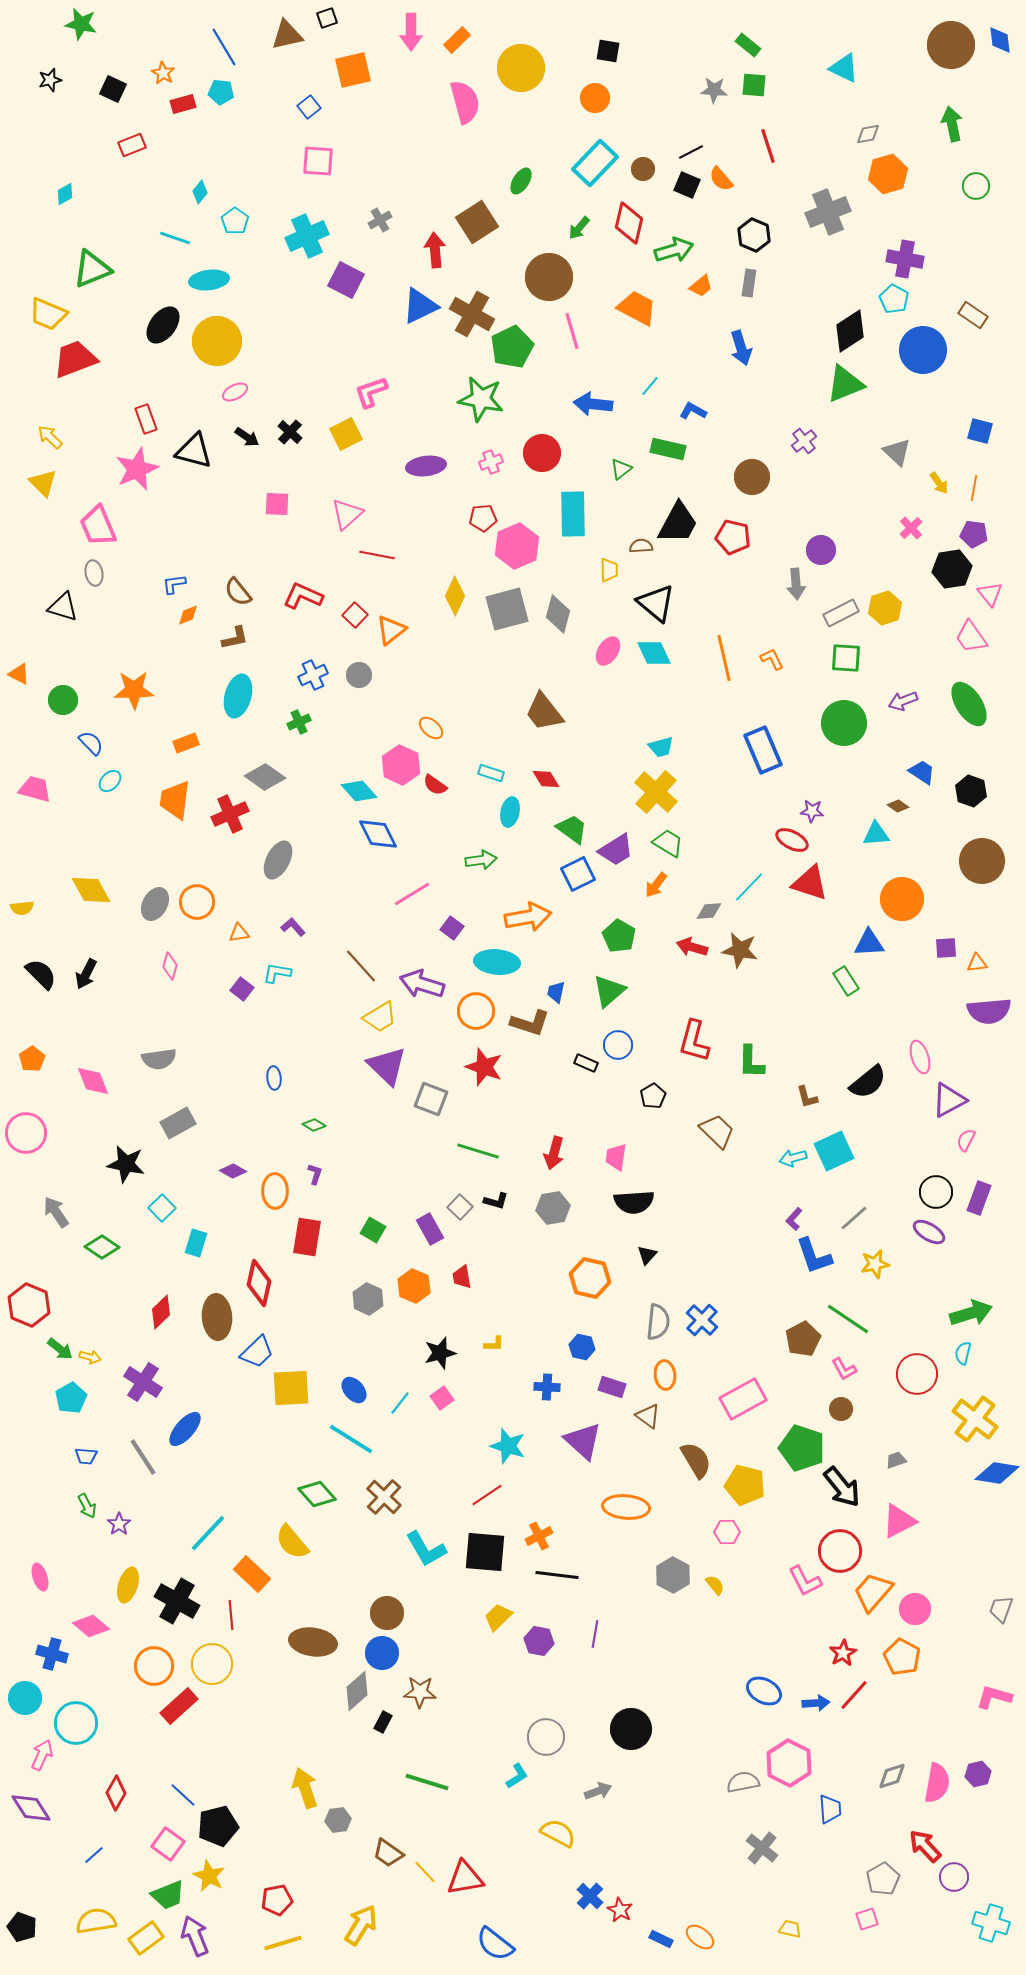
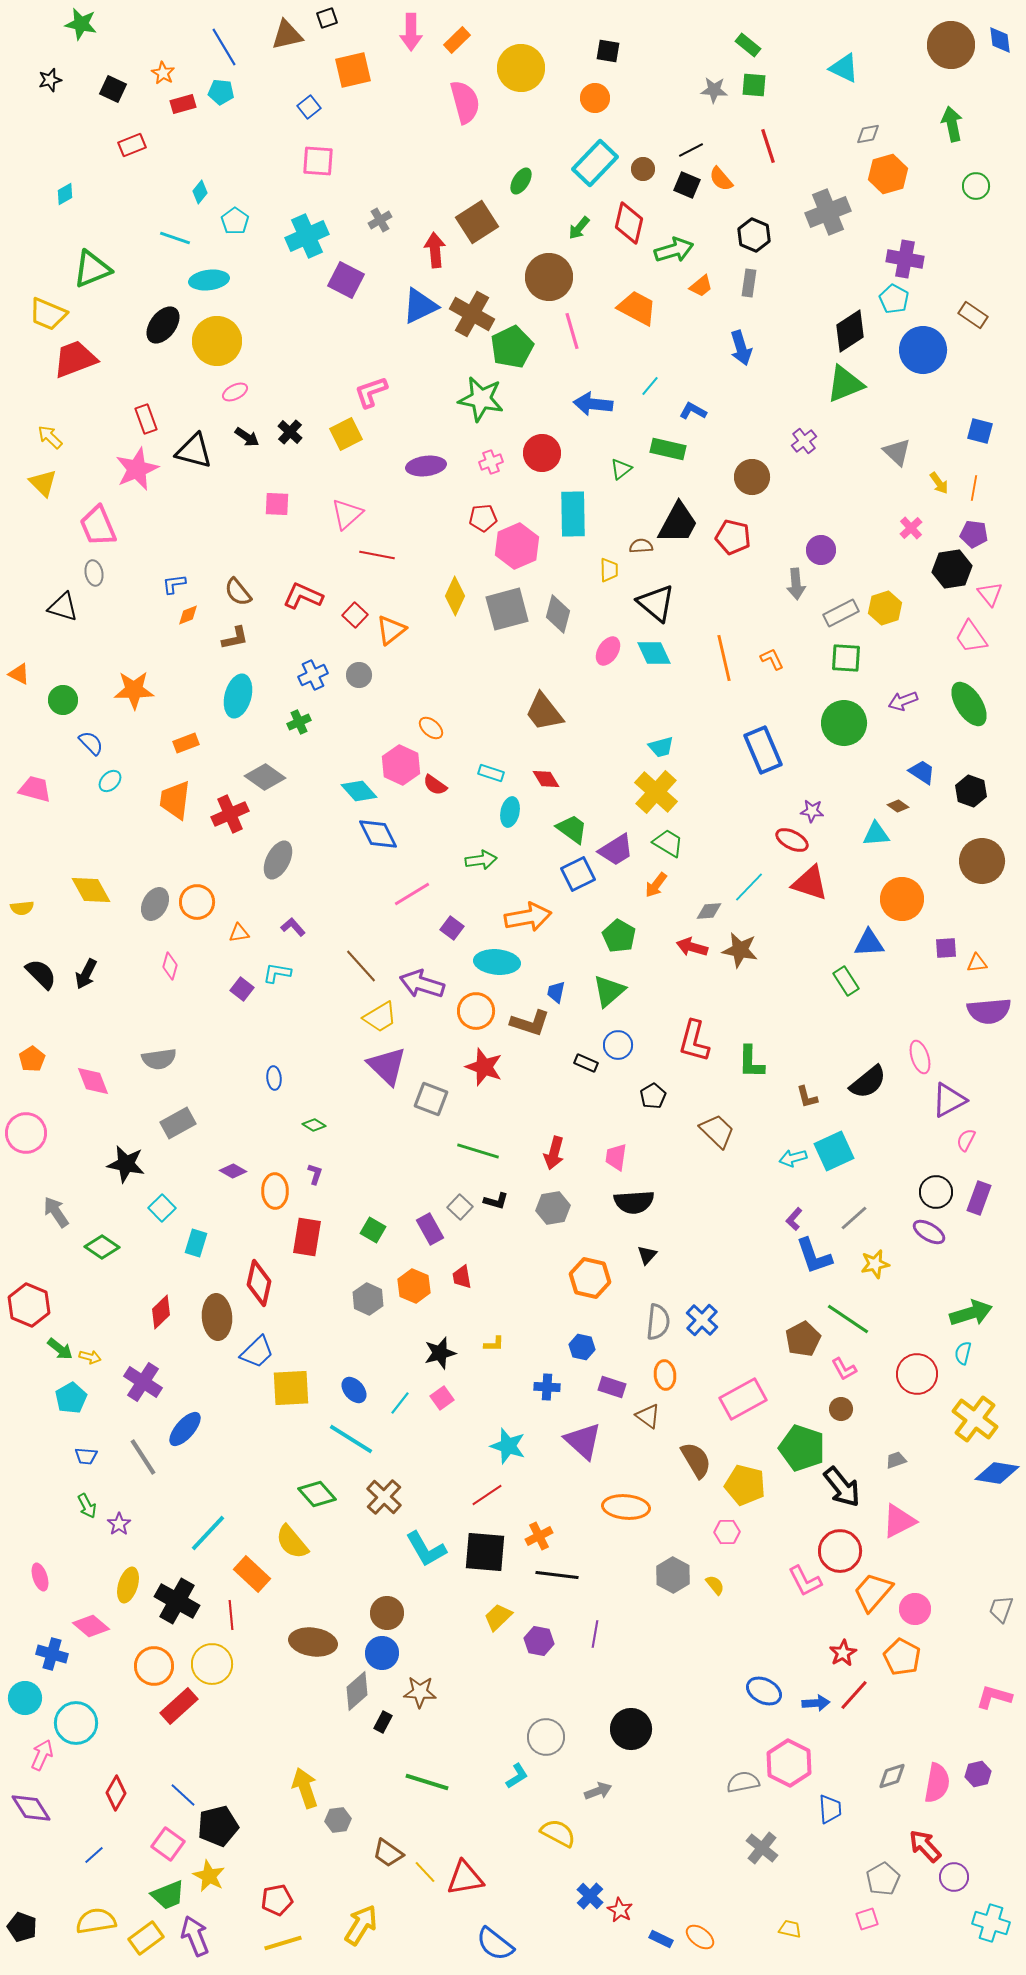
black line at (691, 152): moved 2 px up
